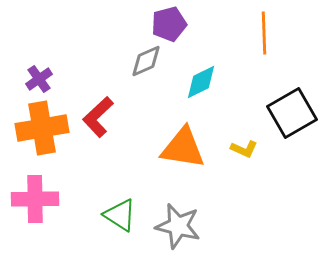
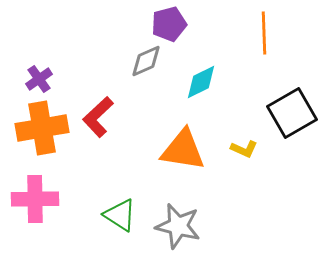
orange triangle: moved 2 px down
